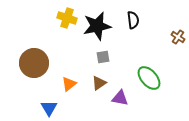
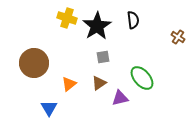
black star: rotated 20 degrees counterclockwise
green ellipse: moved 7 px left
purple triangle: rotated 24 degrees counterclockwise
